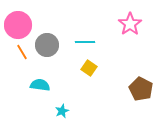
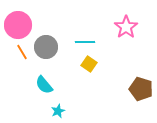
pink star: moved 4 px left, 3 px down
gray circle: moved 1 px left, 2 px down
yellow square: moved 4 px up
cyan semicircle: moved 4 px right; rotated 138 degrees counterclockwise
brown pentagon: rotated 10 degrees counterclockwise
cyan star: moved 4 px left
